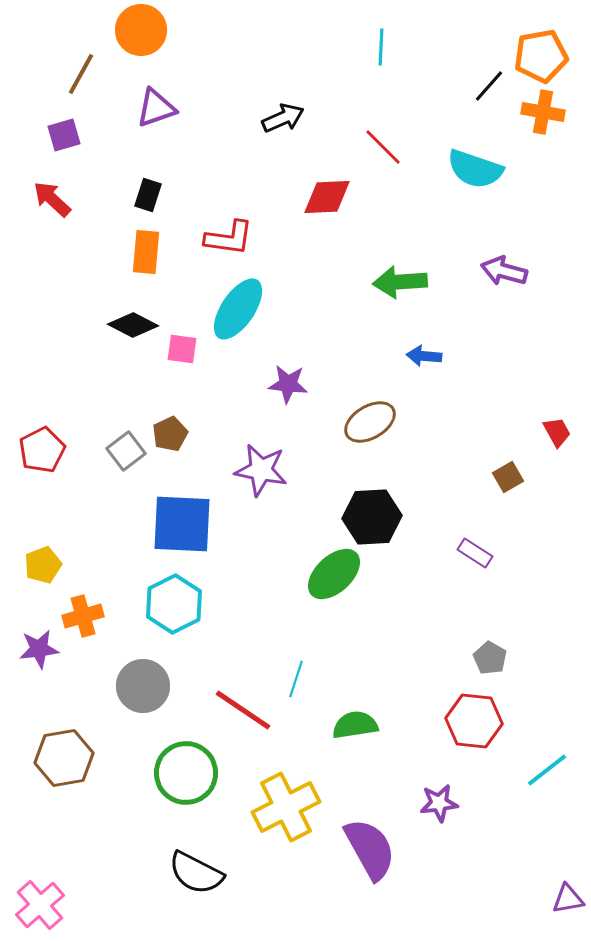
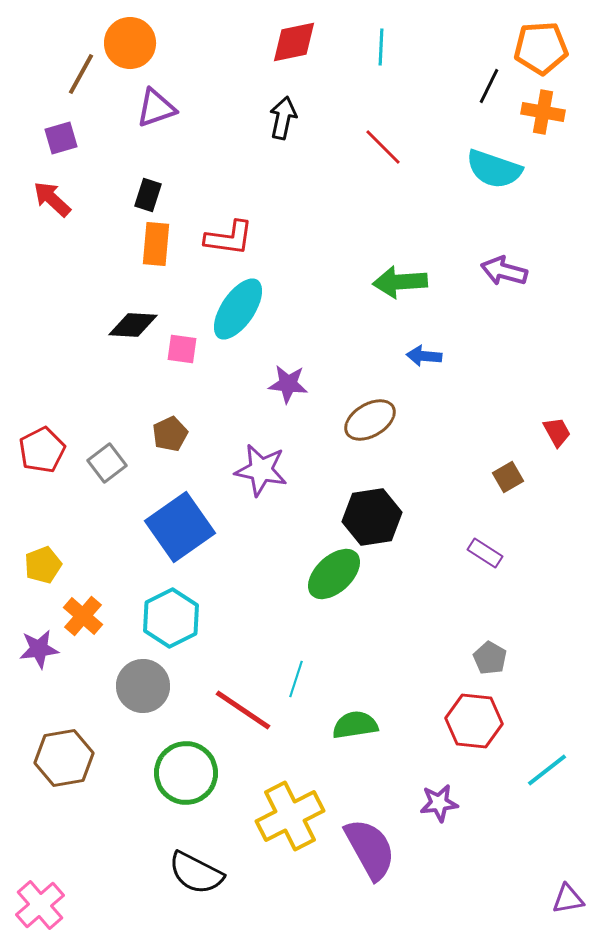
orange circle at (141, 30): moved 11 px left, 13 px down
orange pentagon at (541, 56): moved 8 px up; rotated 6 degrees clockwise
black line at (489, 86): rotated 15 degrees counterclockwise
black arrow at (283, 118): rotated 54 degrees counterclockwise
purple square at (64, 135): moved 3 px left, 3 px down
cyan semicircle at (475, 169): moved 19 px right
red diamond at (327, 197): moved 33 px left, 155 px up; rotated 9 degrees counterclockwise
orange rectangle at (146, 252): moved 10 px right, 8 px up
black diamond at (133, 325): rotated 24 degrees counterclockwise
brown ellipse at (370, 422): moved 2 px up
gray square at (126, 451): moved 19 px left, 12 px down
black hexagon at (372, 517): rotated 6 degrees counterclockwise
blue square at (182, 524): moved 2 px left, 3 px down; rotated 38 degrees counterclockwise
purple rectangle at (475, 553): moved 10 px right
cyan hexagon at (174, 604): moved 3 px left, 14 px down
orange cross at (83, 616): rotated 33 degrees counterclockwise
yellow cross at (286, 807): moved 4 px right, 9 px down
